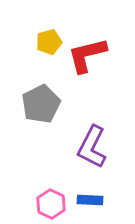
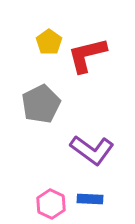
yellow pentagon: rotated 20 degrees counterclockwise
purple L-shape: moved 3 px down; rotated 81 degrees counterclockwise
blue rectangle: moved 1 px up
